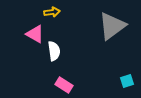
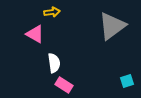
white semicircle: moved 12 px down
